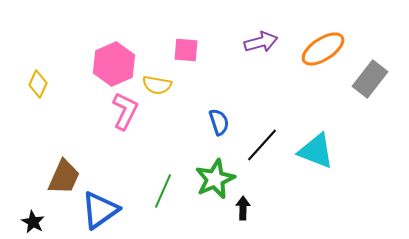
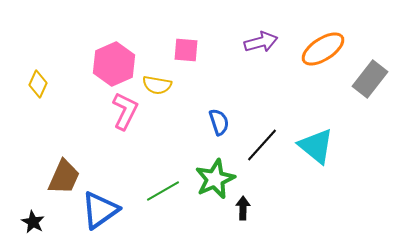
cyan triangle: moved 5 px up; rotated 18 degrees clockwise
green line: rotated 36 degrees clockwise
